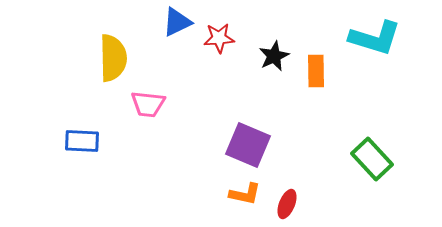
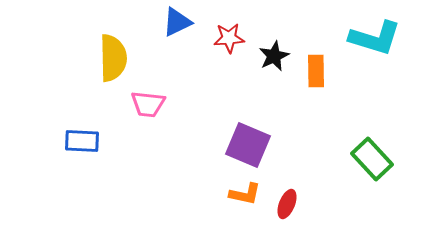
red star: moved 10 px right
